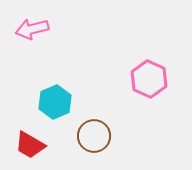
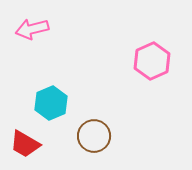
pink hexagon: moved 3 px right, 18 px up; rotated 12 degrees clockwise
cyan hexagon: moved 4 px left, 1 px down
red trapezoid: moved 5 px left, 1 px up
